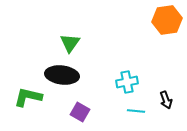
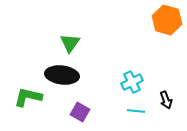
orange hexagon: rotated 24 degrees clockwise
cyan cross: moved 5 px right; rotated 15 degrees counterclockwise
